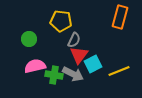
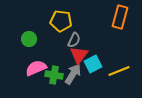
pink semicircle: moved 1 px right, 2 px down; rotated 10 degrees counterclockwise
gray arrow: rotated 85 degrees counterclockwise
